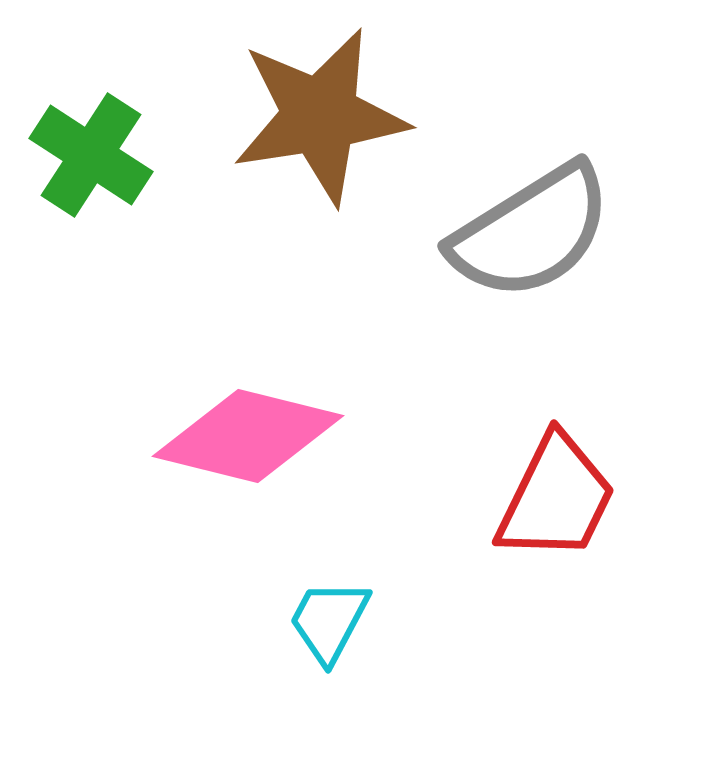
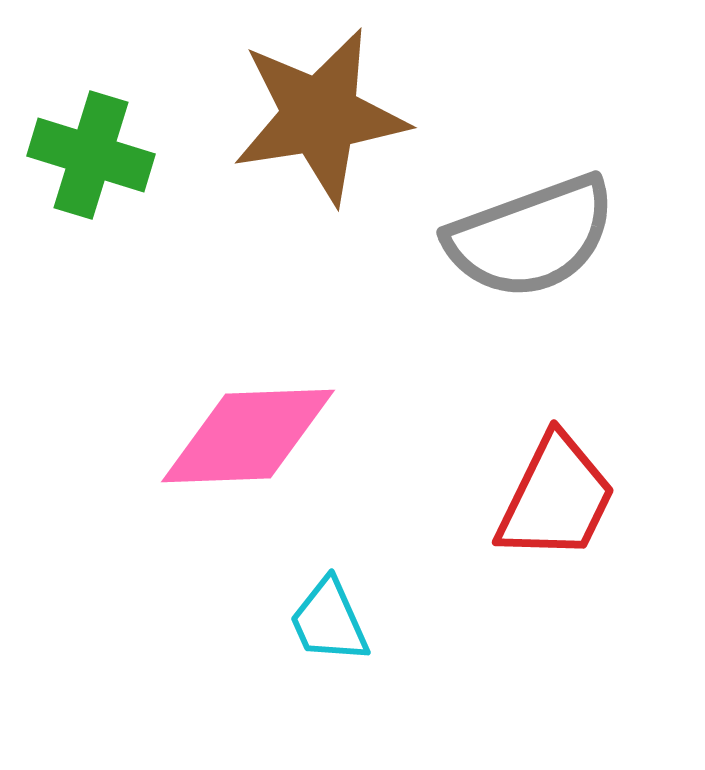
green cross: rotated 16 degrees counterclockwise
gray semicircle: moved 5 px down; rotated 12 degrees clockwise
pink diamond: rotated 16 degrees counterclockwise
cyan trapezoid: rotated 52 degrees counterclockwise
